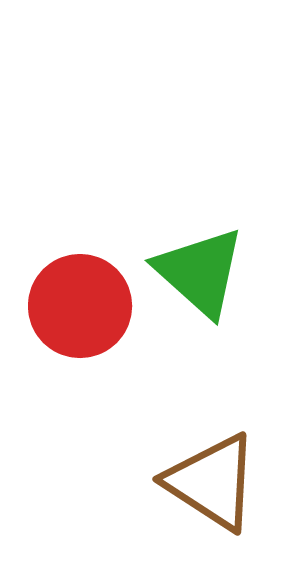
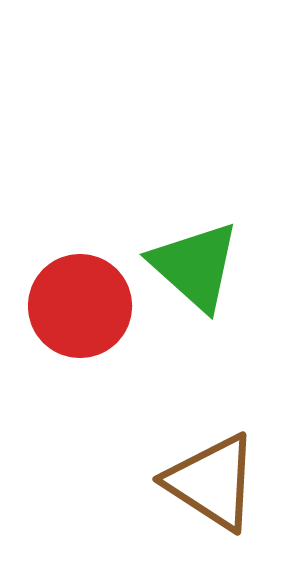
green triangle: moved 5 px left, 6 px up
